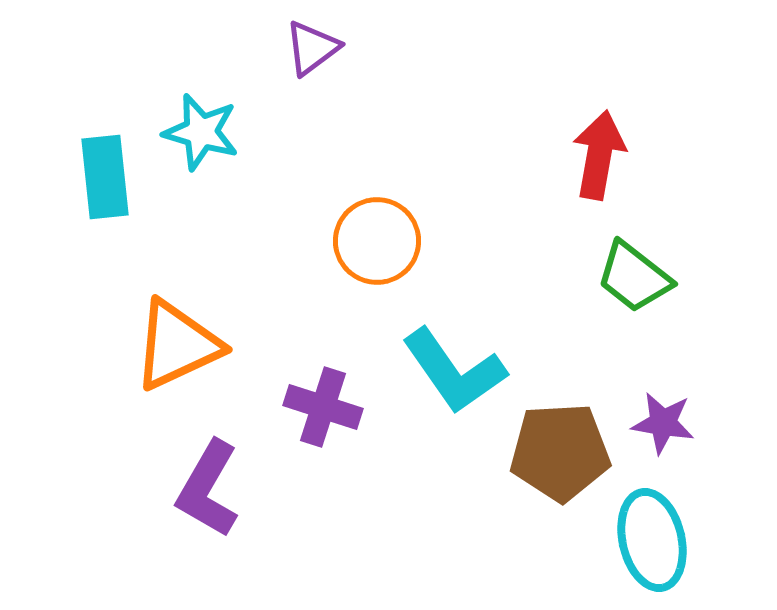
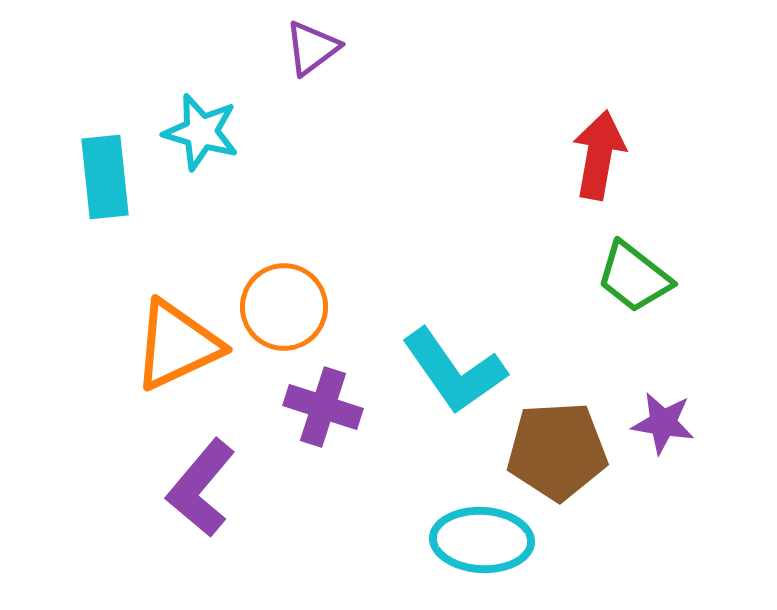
orange circle: moved 93 px left, 66 px down
brown pentagon: moved 3 px left, 1 px up
purple L-shape: moved 7 px left, 1 px up; rotated 10 degrees clockwise
cyan ellipse: moved 170 px left; rotated 74 degrees counterclockwise
